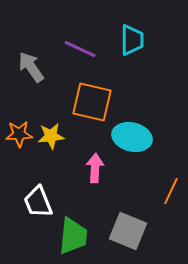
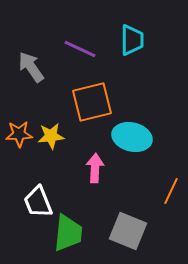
orange square: rotated 27 degrees counterclockwise
green trapezoid: moved 5 px left, 3 px up
